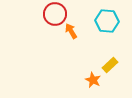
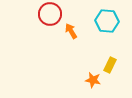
red circle: moved 5 px left
yellow rectangle: rotated 21 degrees counterclockwise
orange star: rotated 14 degrees counterclockwise
